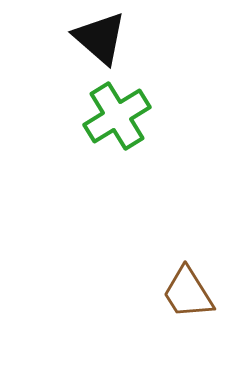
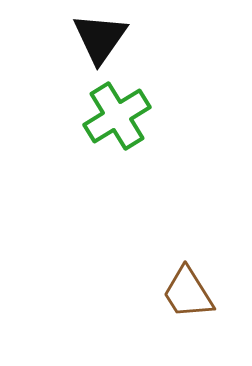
black triangle: rotated 24 degrees clockwise
